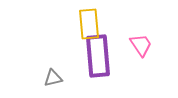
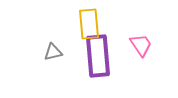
gray triangle: moved 26 px up
